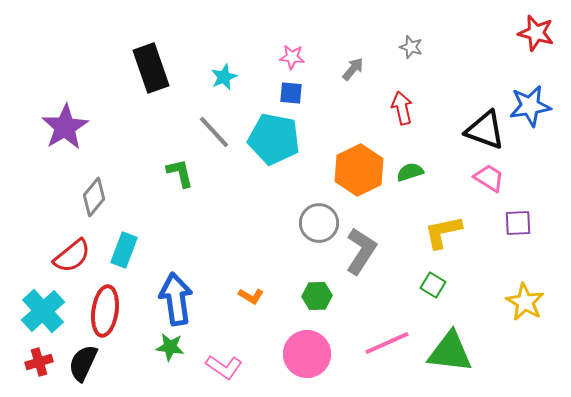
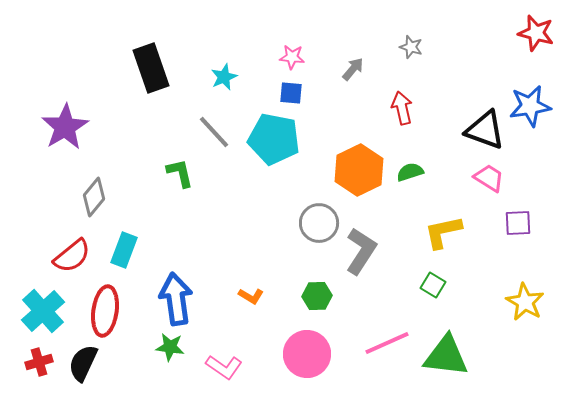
green triangle: moved 4 px left, 4 px down
